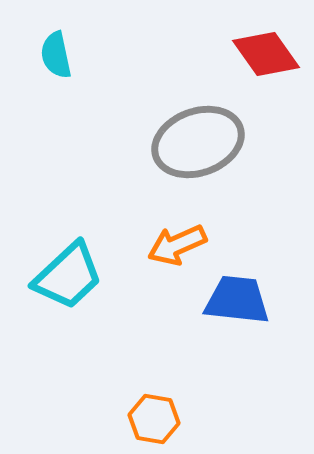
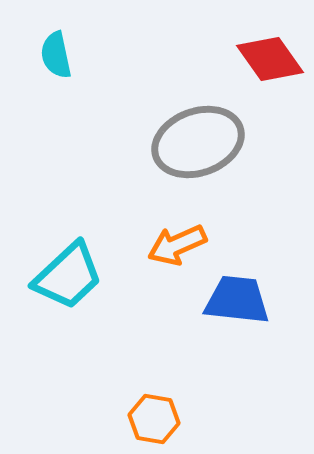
red diamond: moved 4 px right, 5 px down
